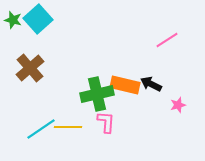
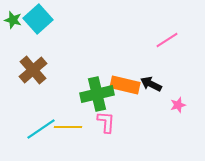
brown cross: moved 3 px right, 2 px down
